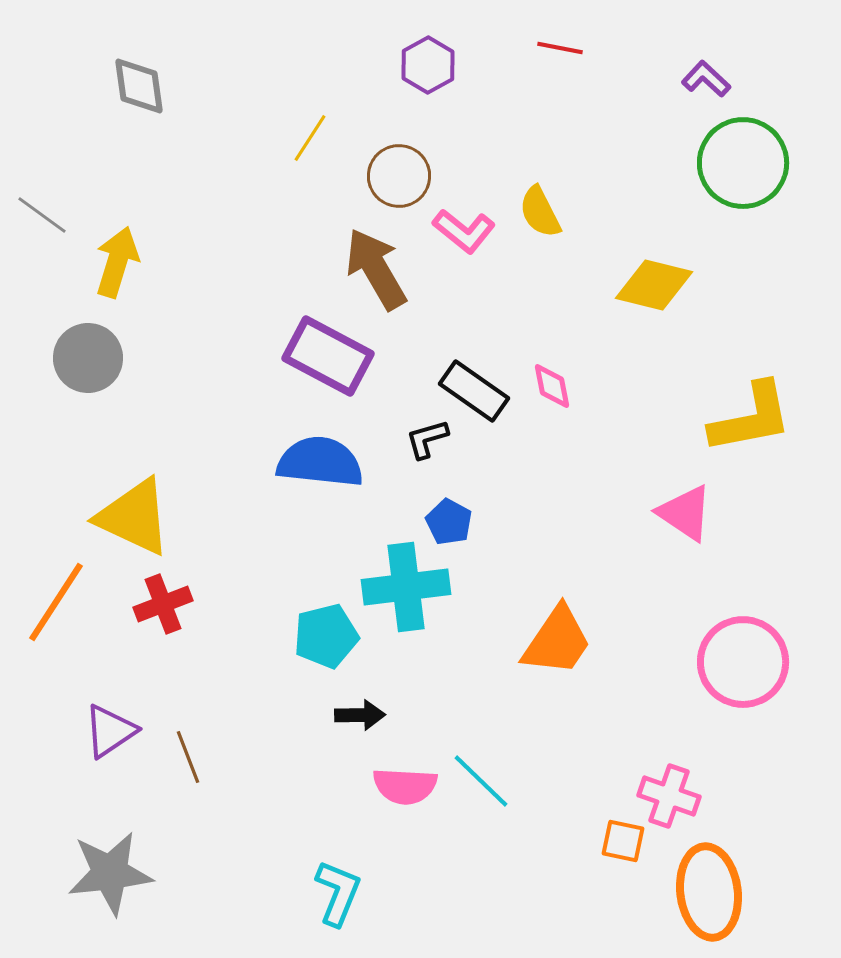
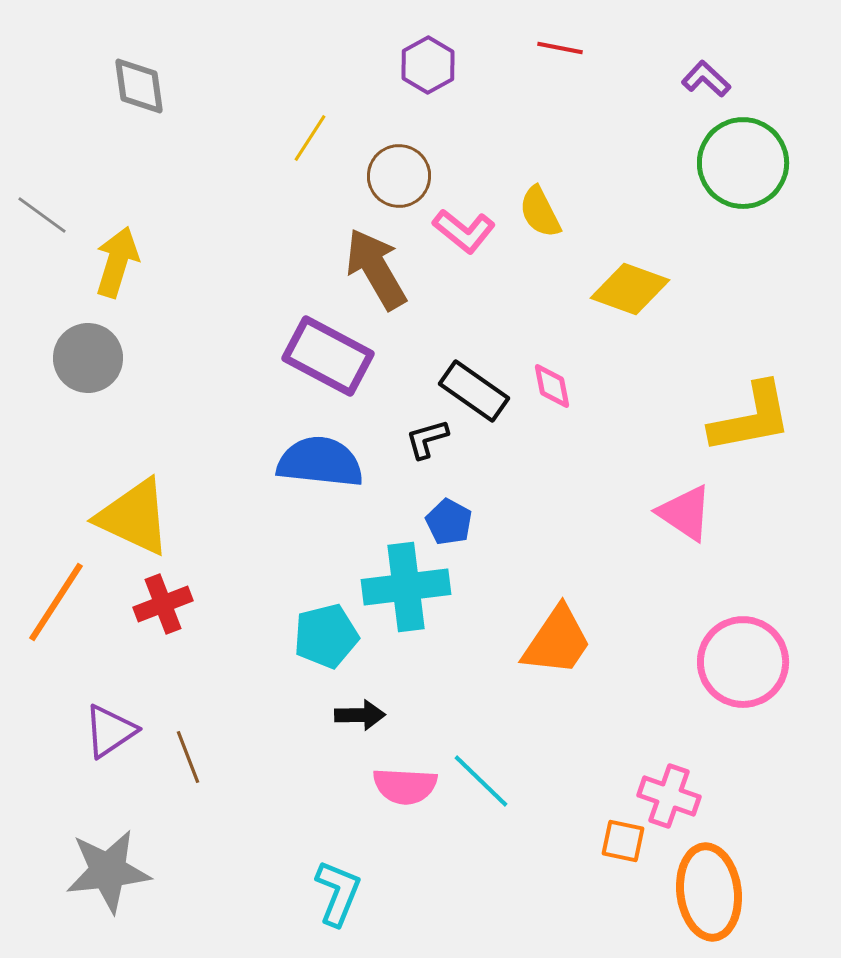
yellow diamond: moved 24 px left, 4 px down; rotated 6 degrees clockwise
gray star: moved 2 px left, 2 px up
